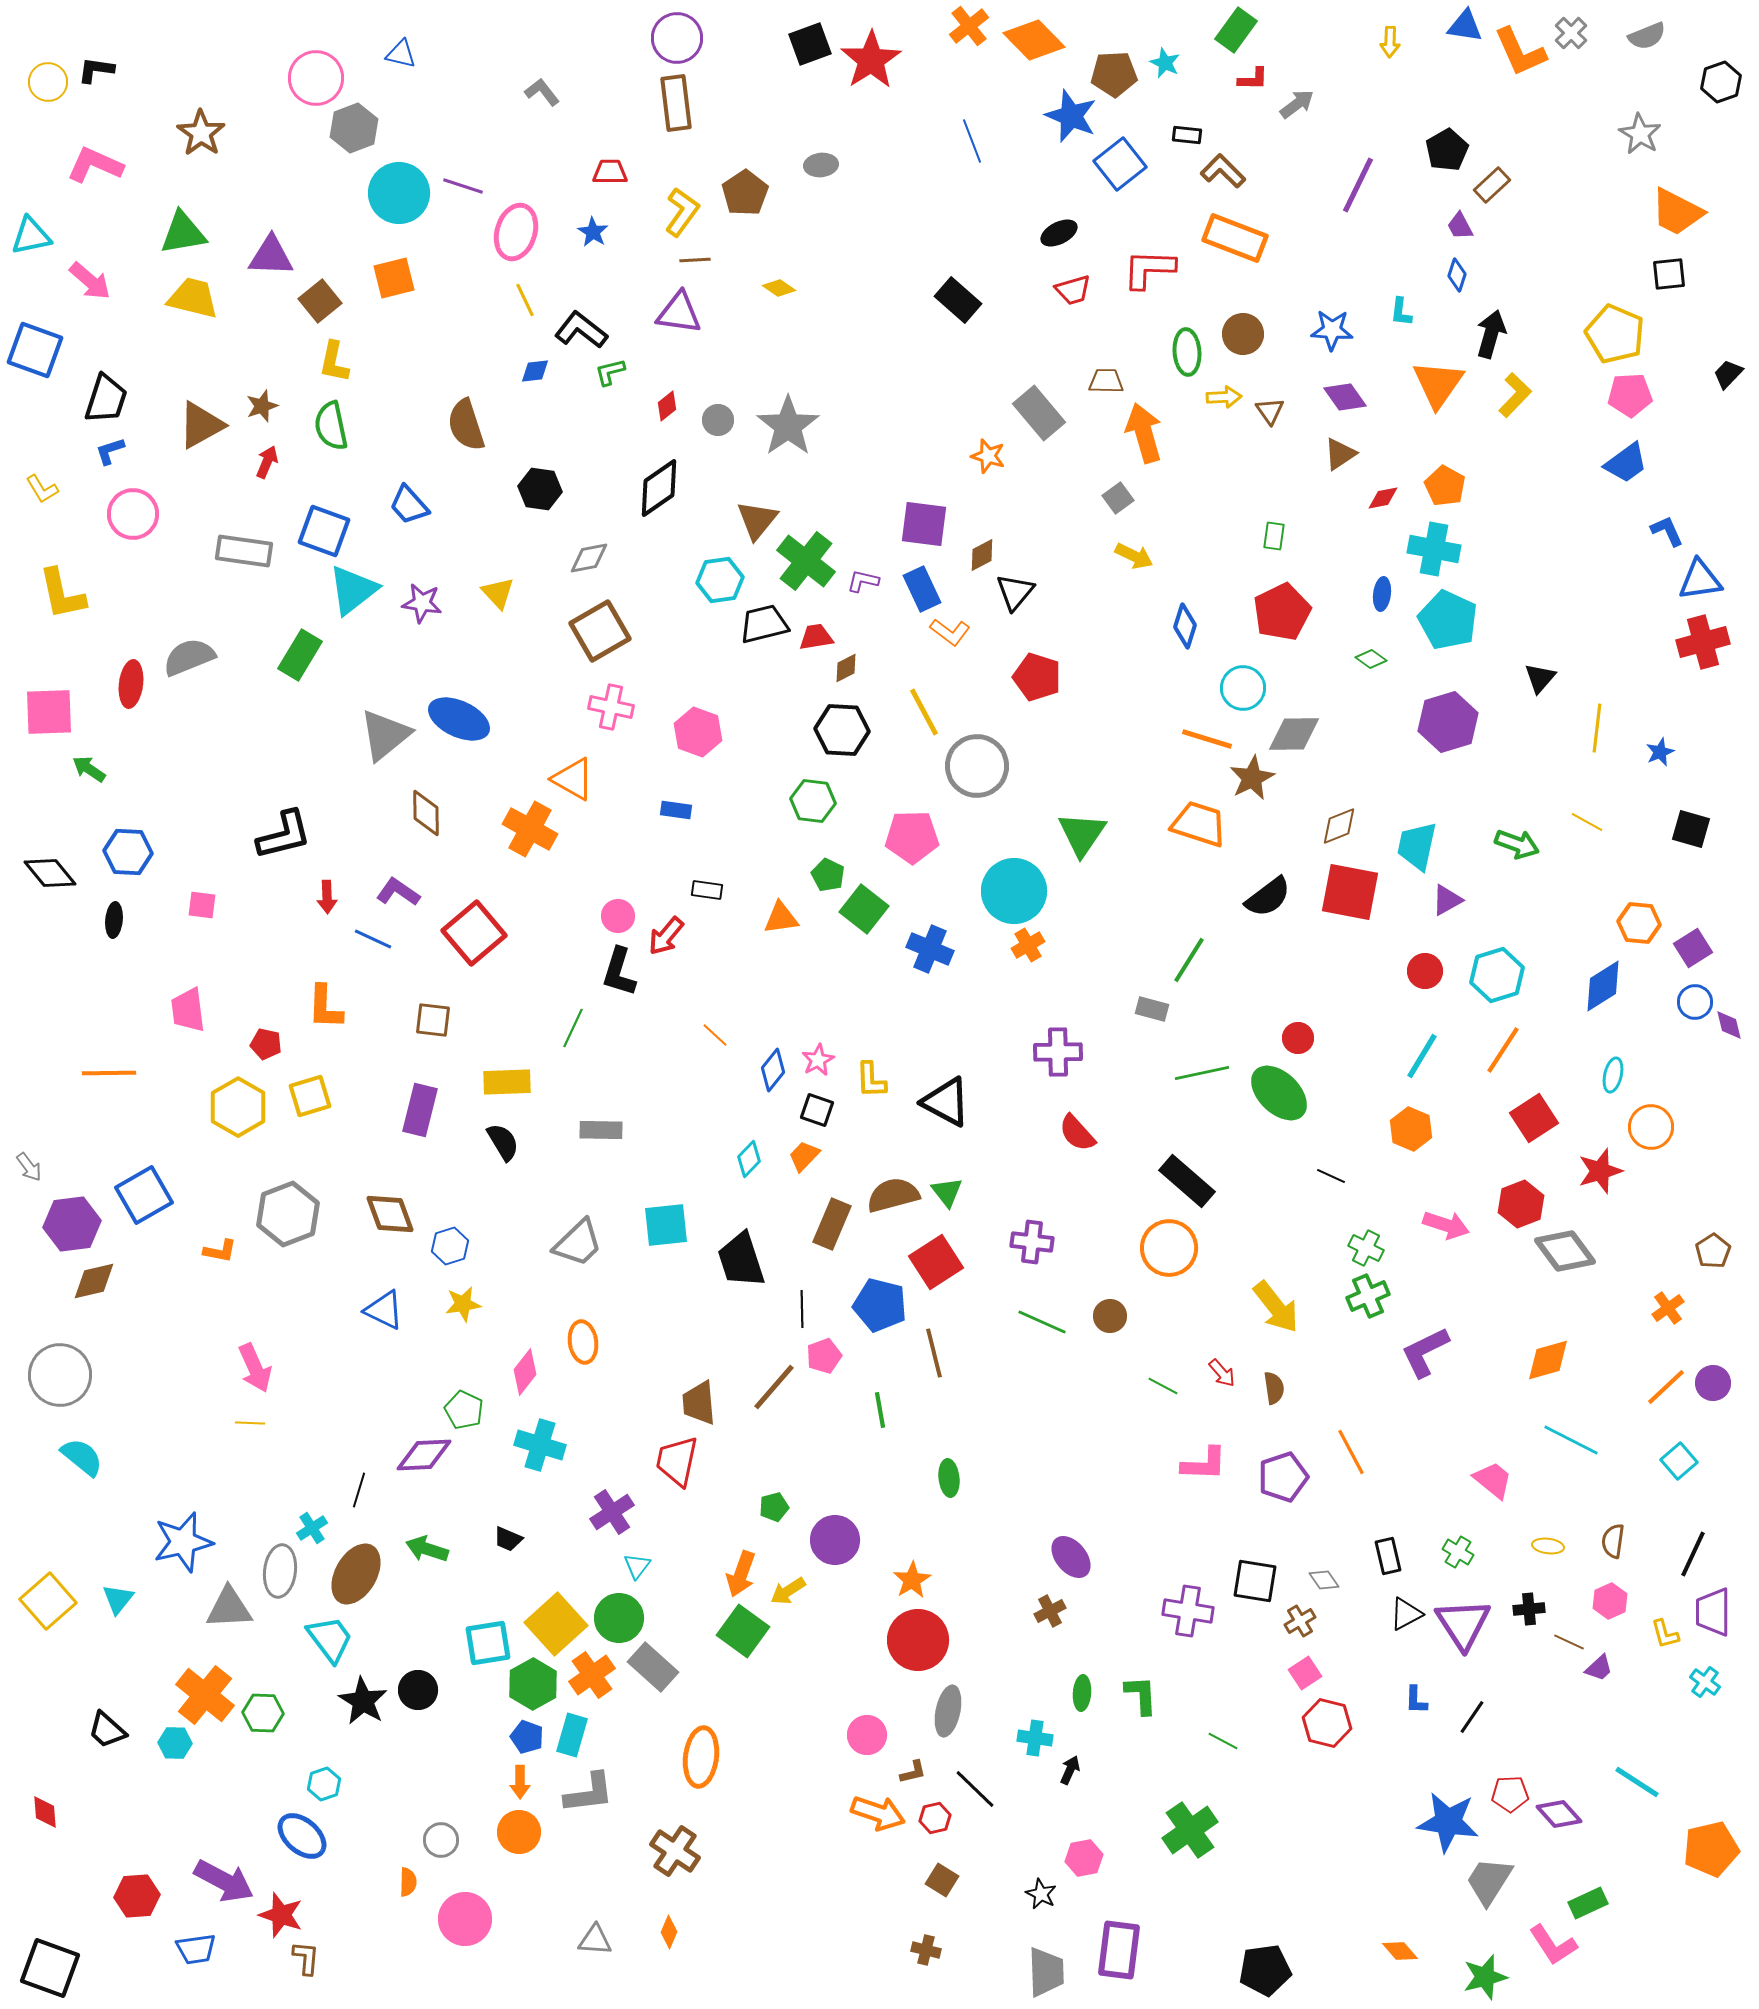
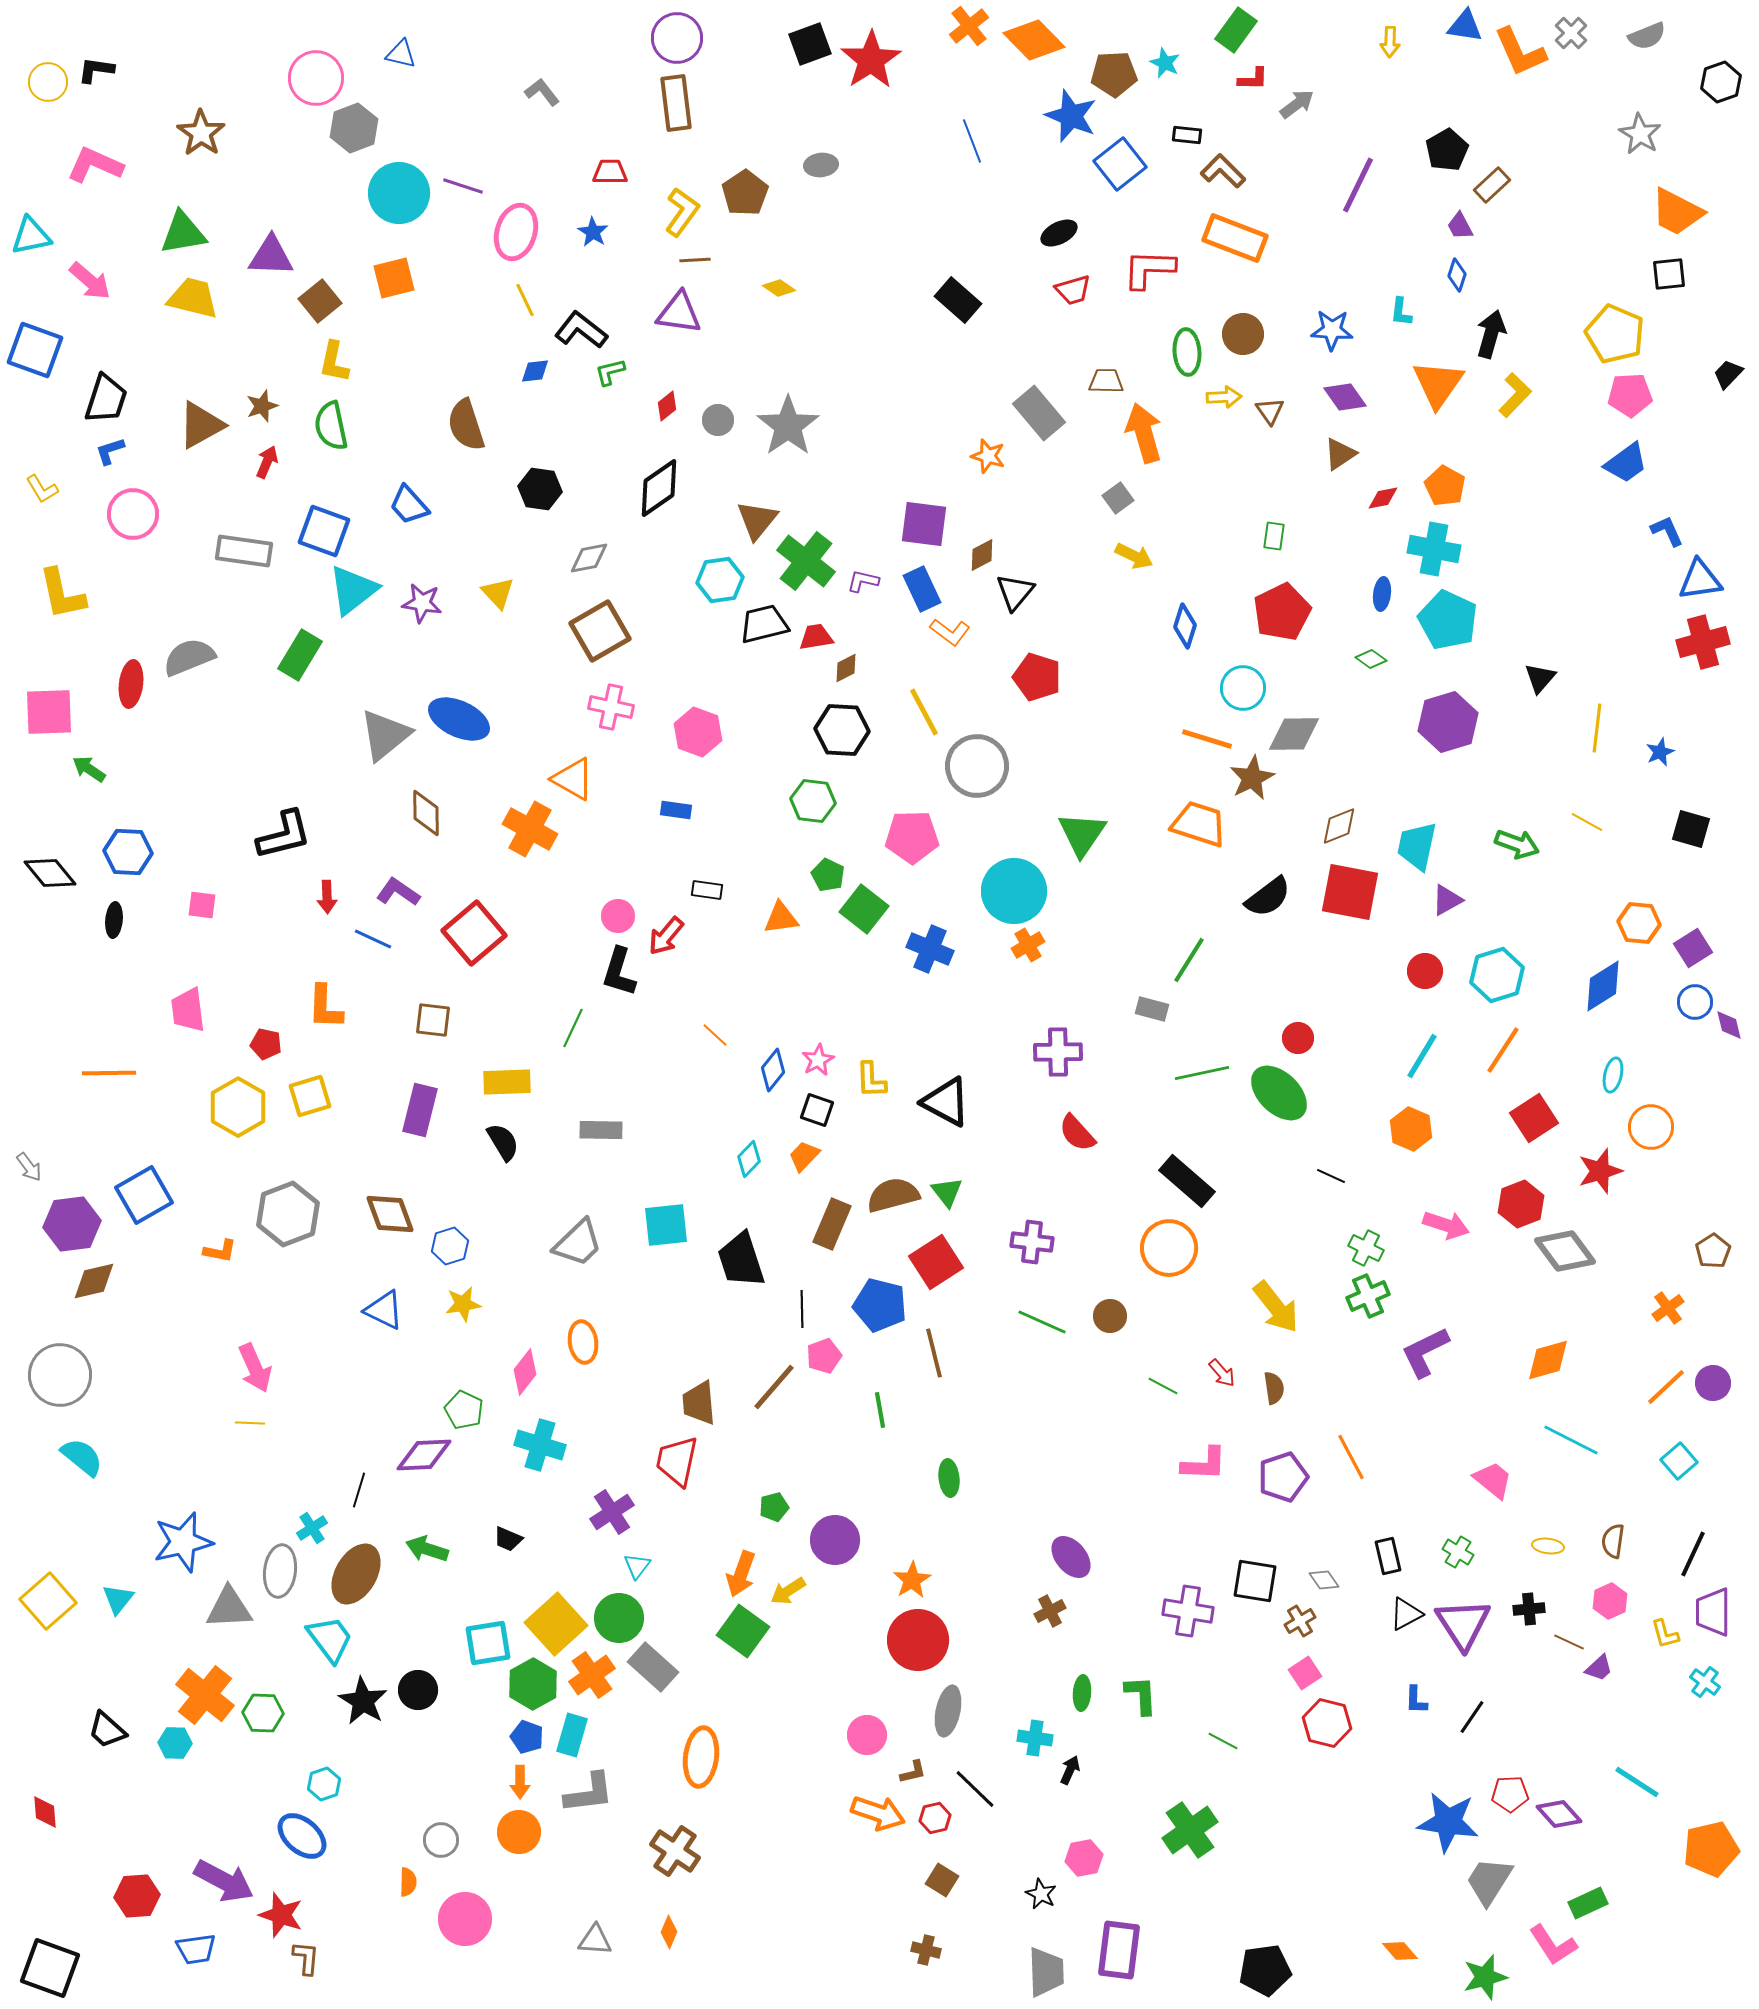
orange line at (1351, 1452): moved 5 px down
